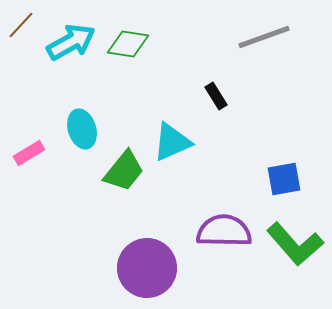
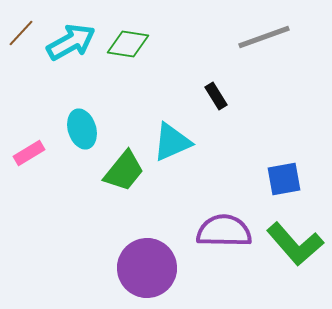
brown line: moved 8 px down
